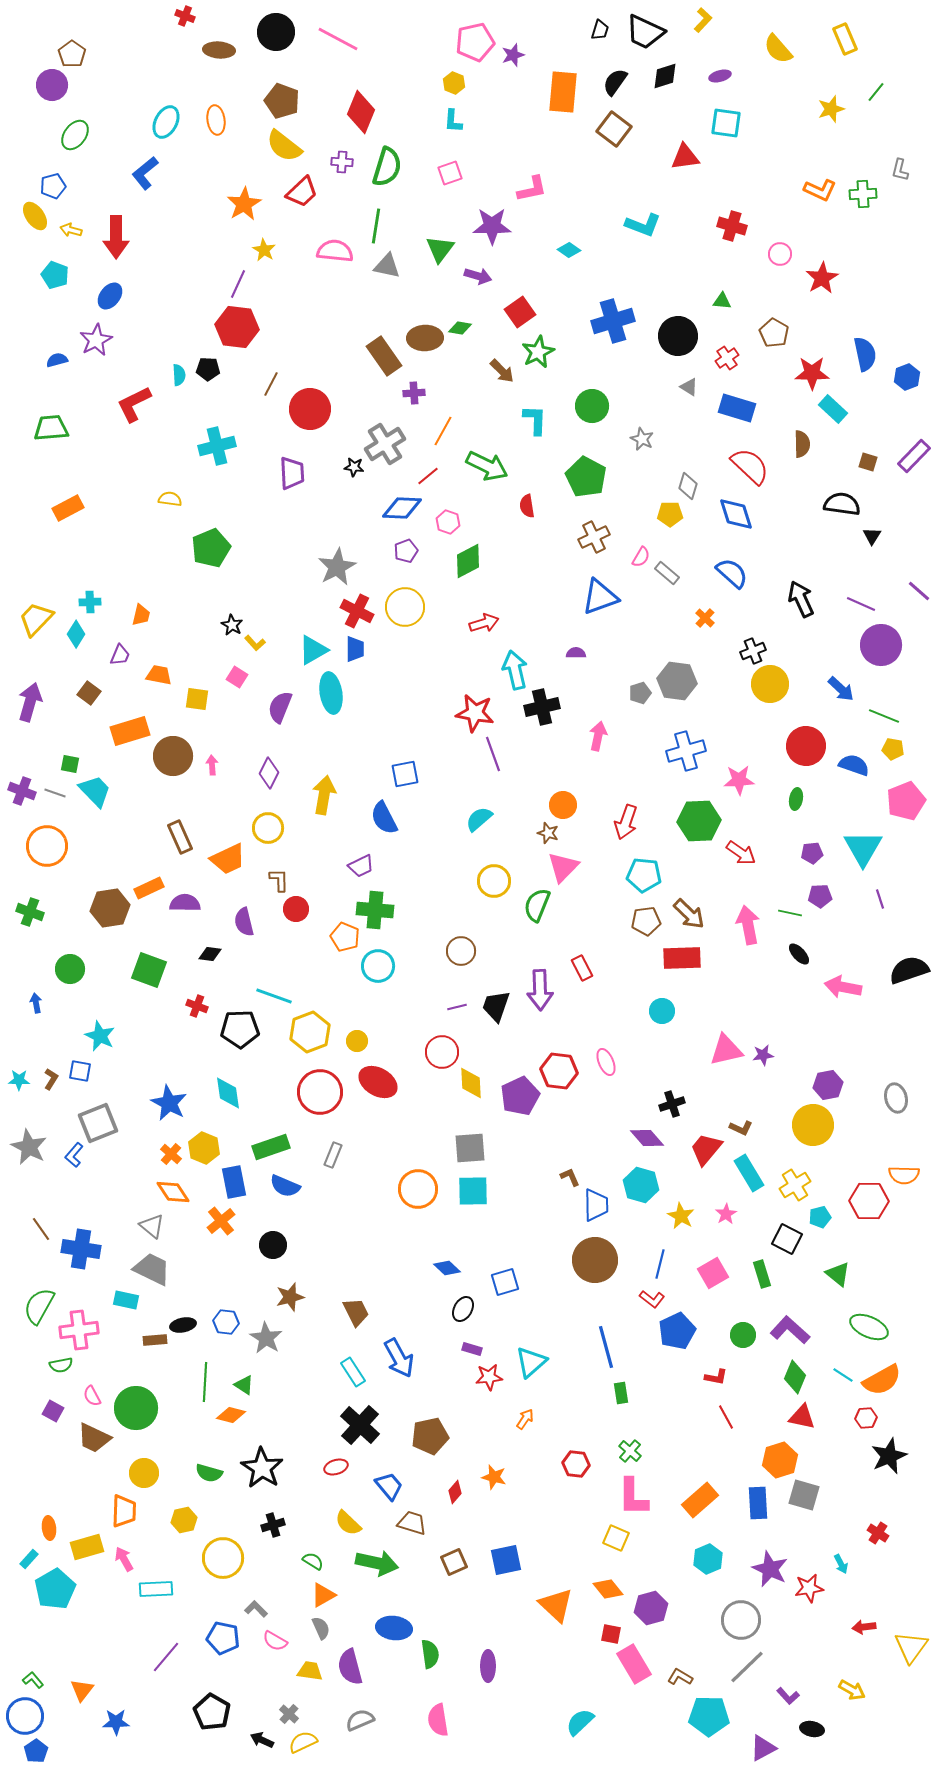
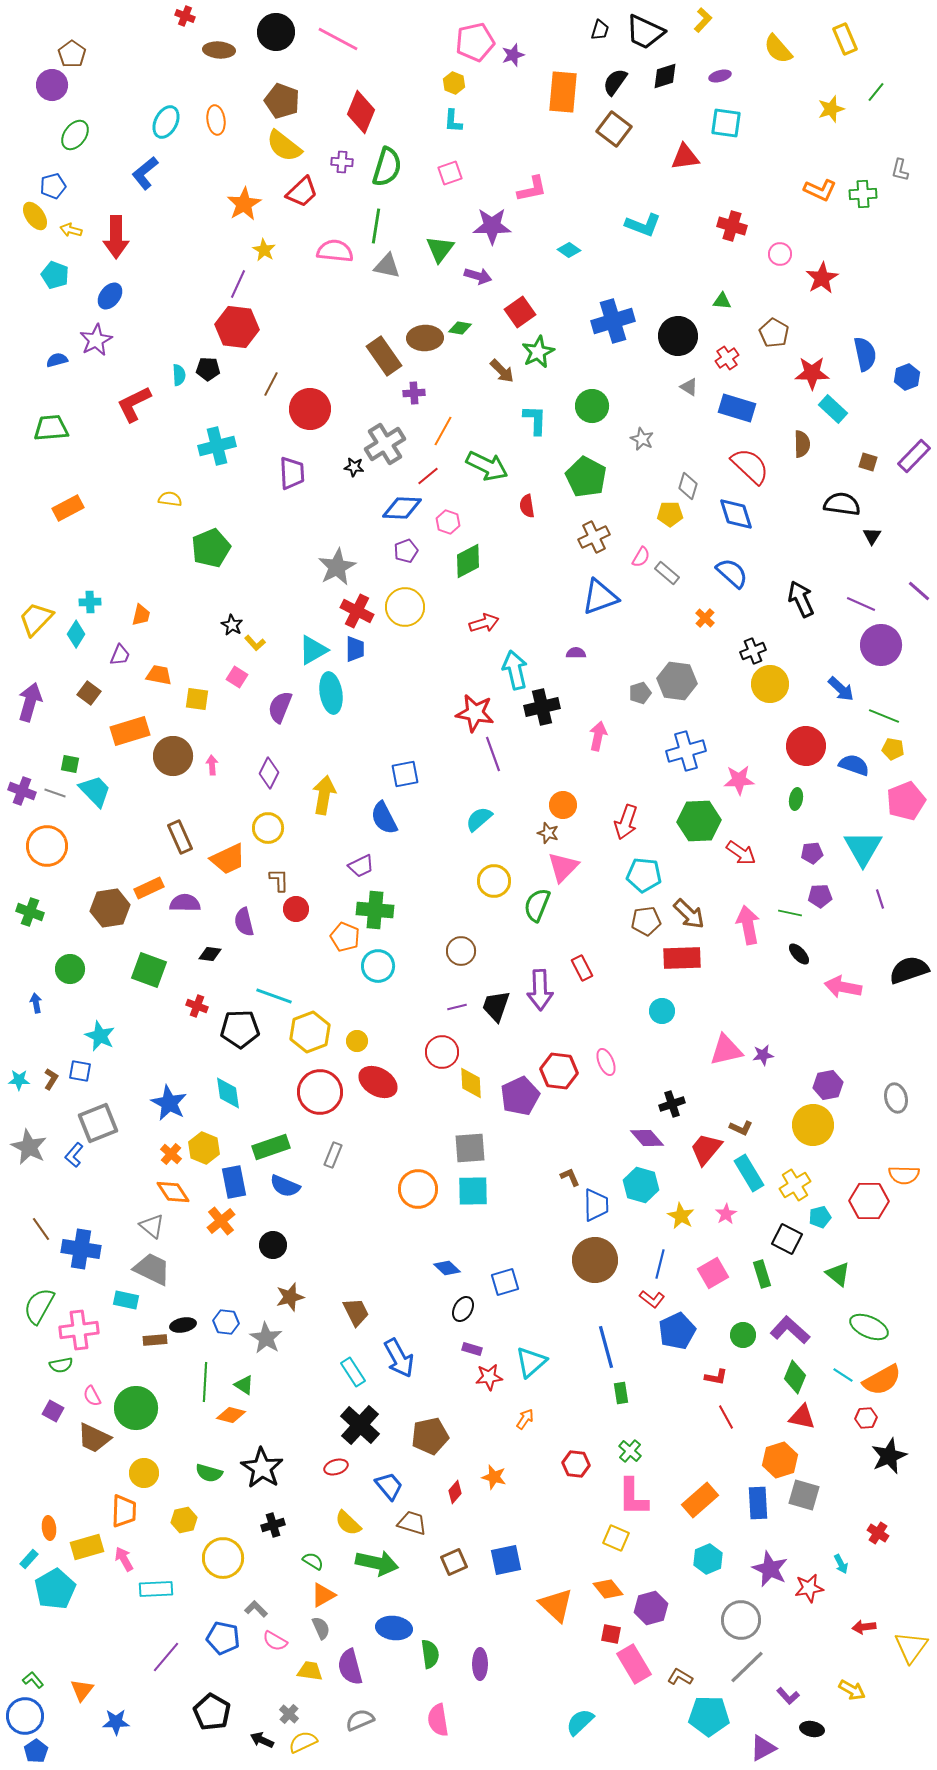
purple ellipse at (488, 1666): moved 8 px left, 2 px up
